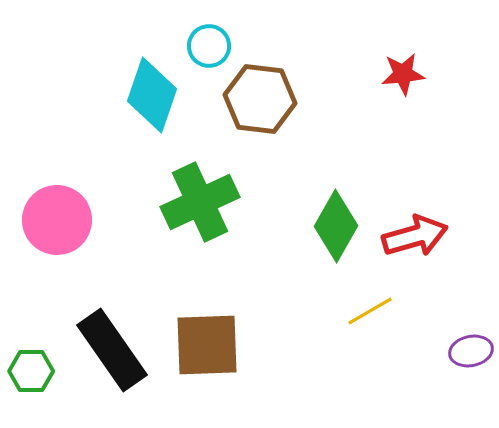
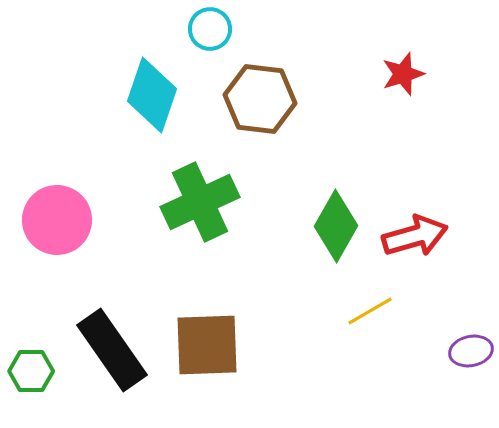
cyan circle: moved 1 px right, 17 px up
red star: rotated 12 degrees counterclockwise
